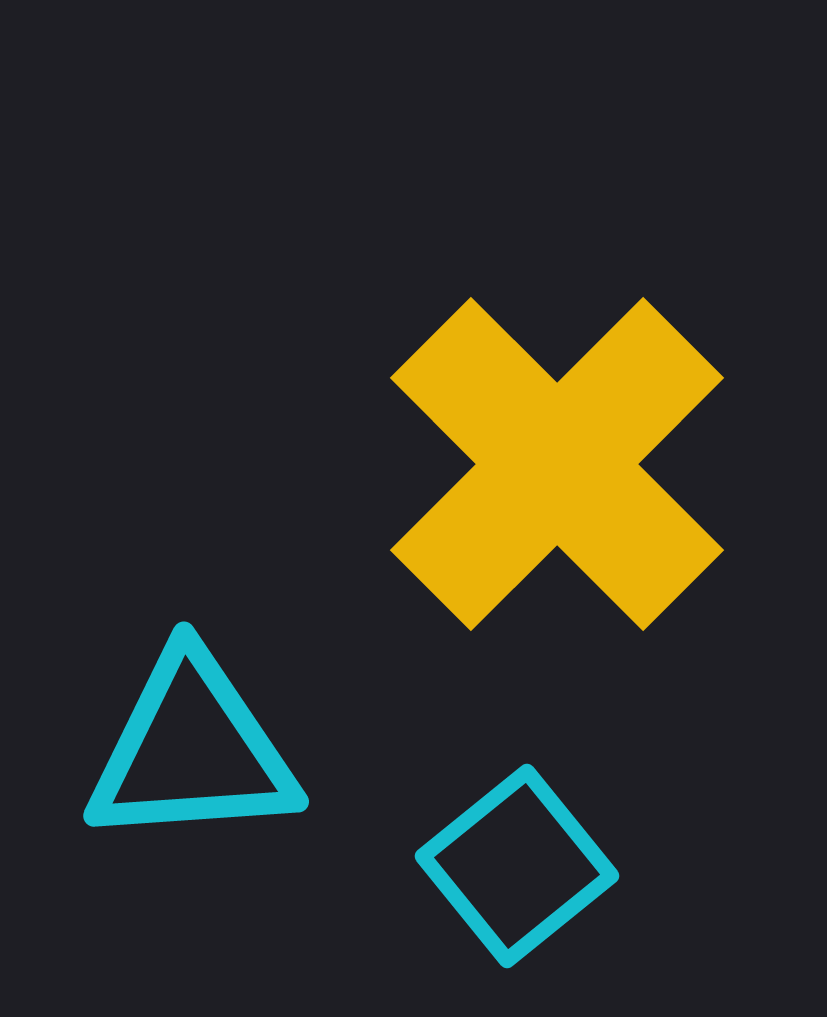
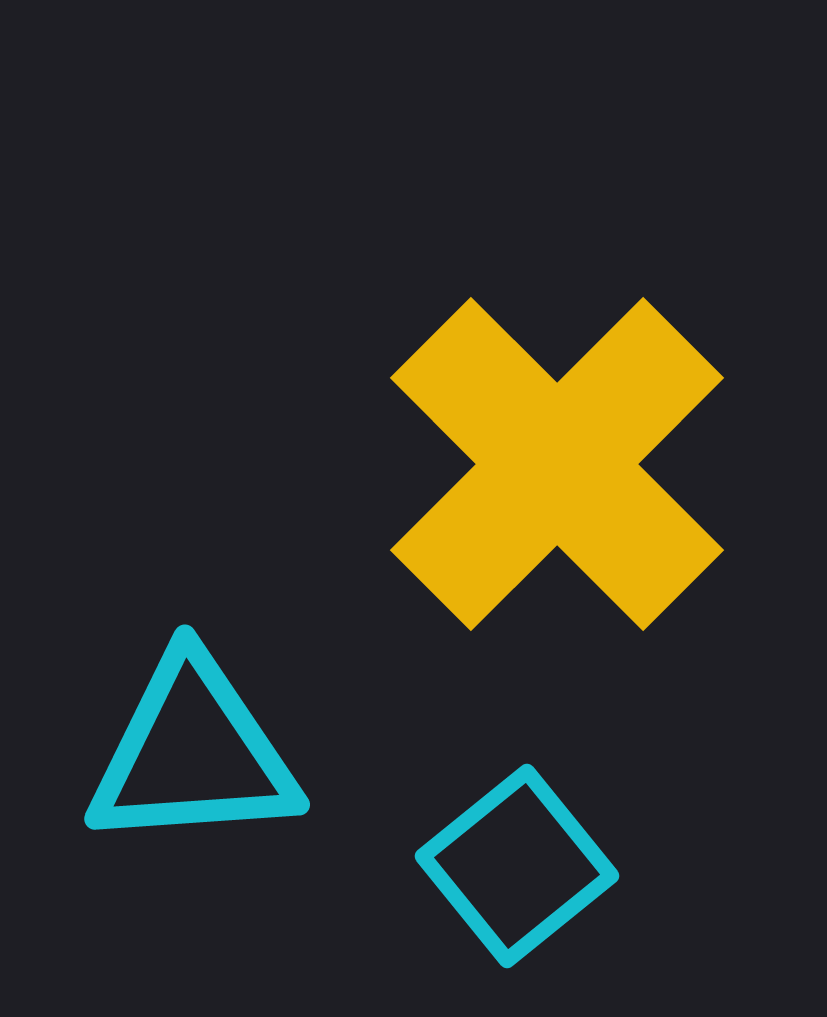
cyan triangle: moved 1 px right, 3 px down
